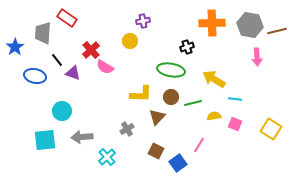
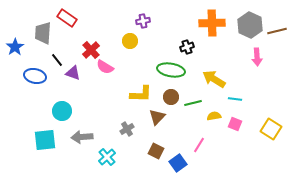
gray hexagon: rotated 15 degrees clockwise
